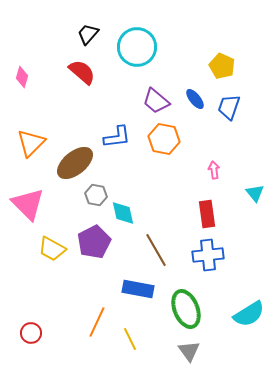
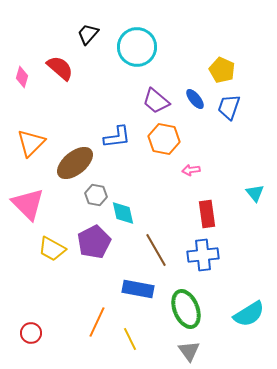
yellow pentagon: moved 4 px down
red semicircle: moved 22 px left, 4 px up
pink arrow: moved 23 px left; rotated 90 degrees counterclockwise
blue cross: moved 5 px left
